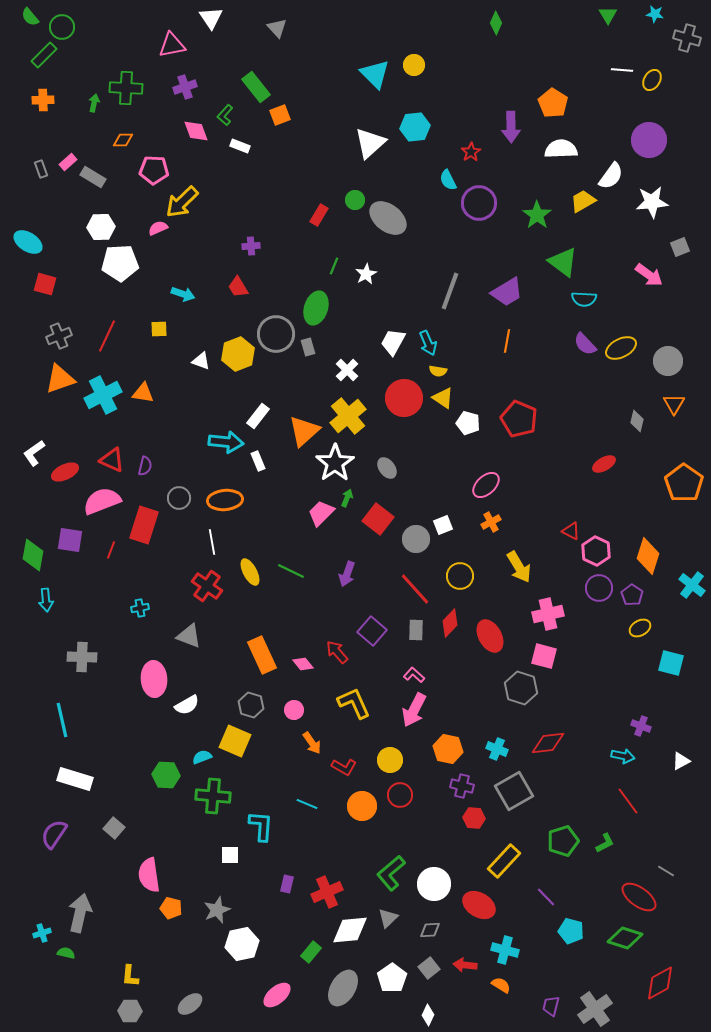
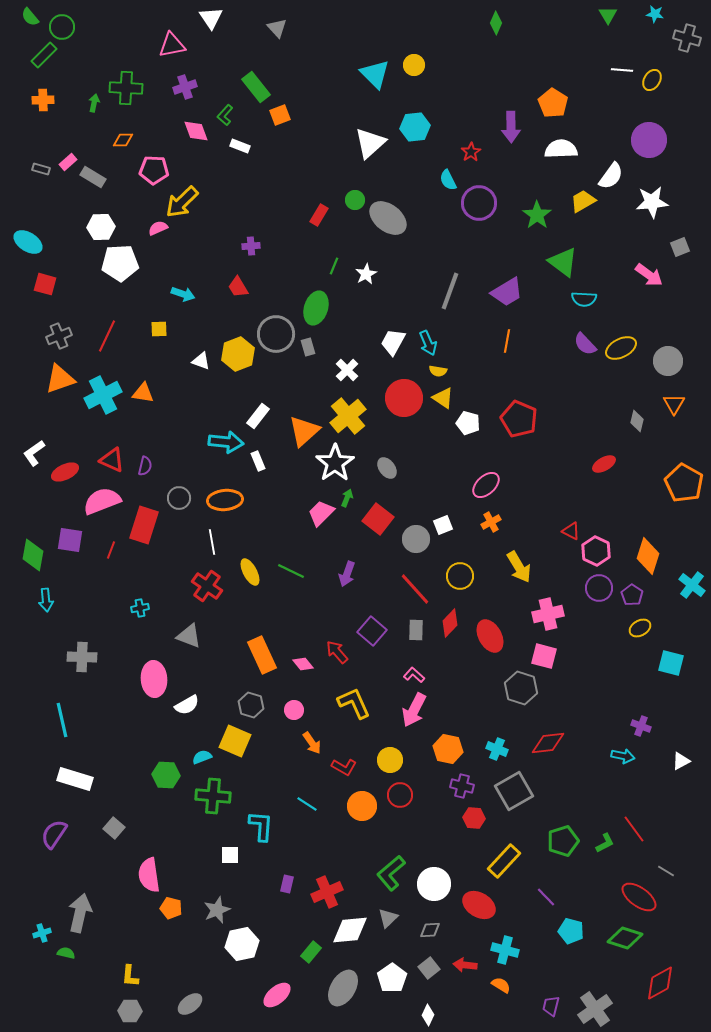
gray rectangle at (41, 169): rotated 54 degrees counterclockwise
orange pentagon at (684, 483): rotated 6 degrees counterclockwise
red line at (628, 801): moved 6 px right, 28 px down
cyan line at (307, 804): rotated 10 degrees clockwise
